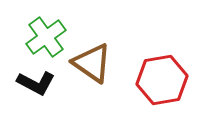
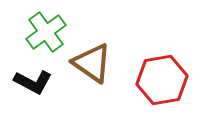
green cross: moved 5 px up
black L-shape: moved 3 px left, 1 px up
